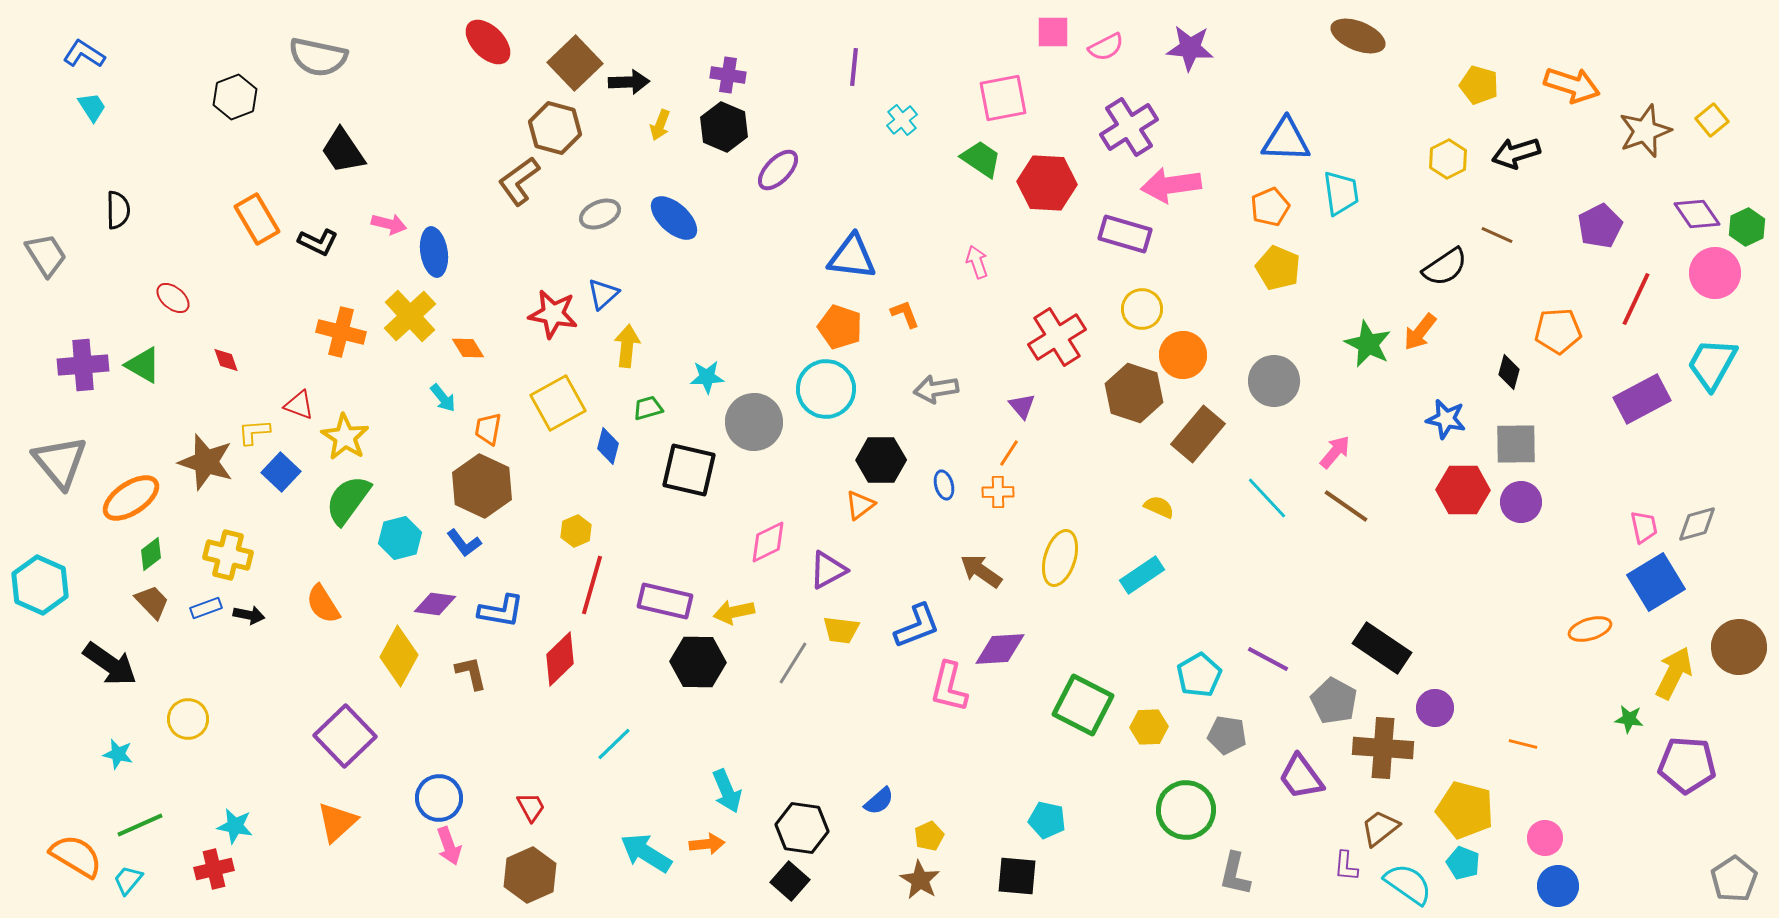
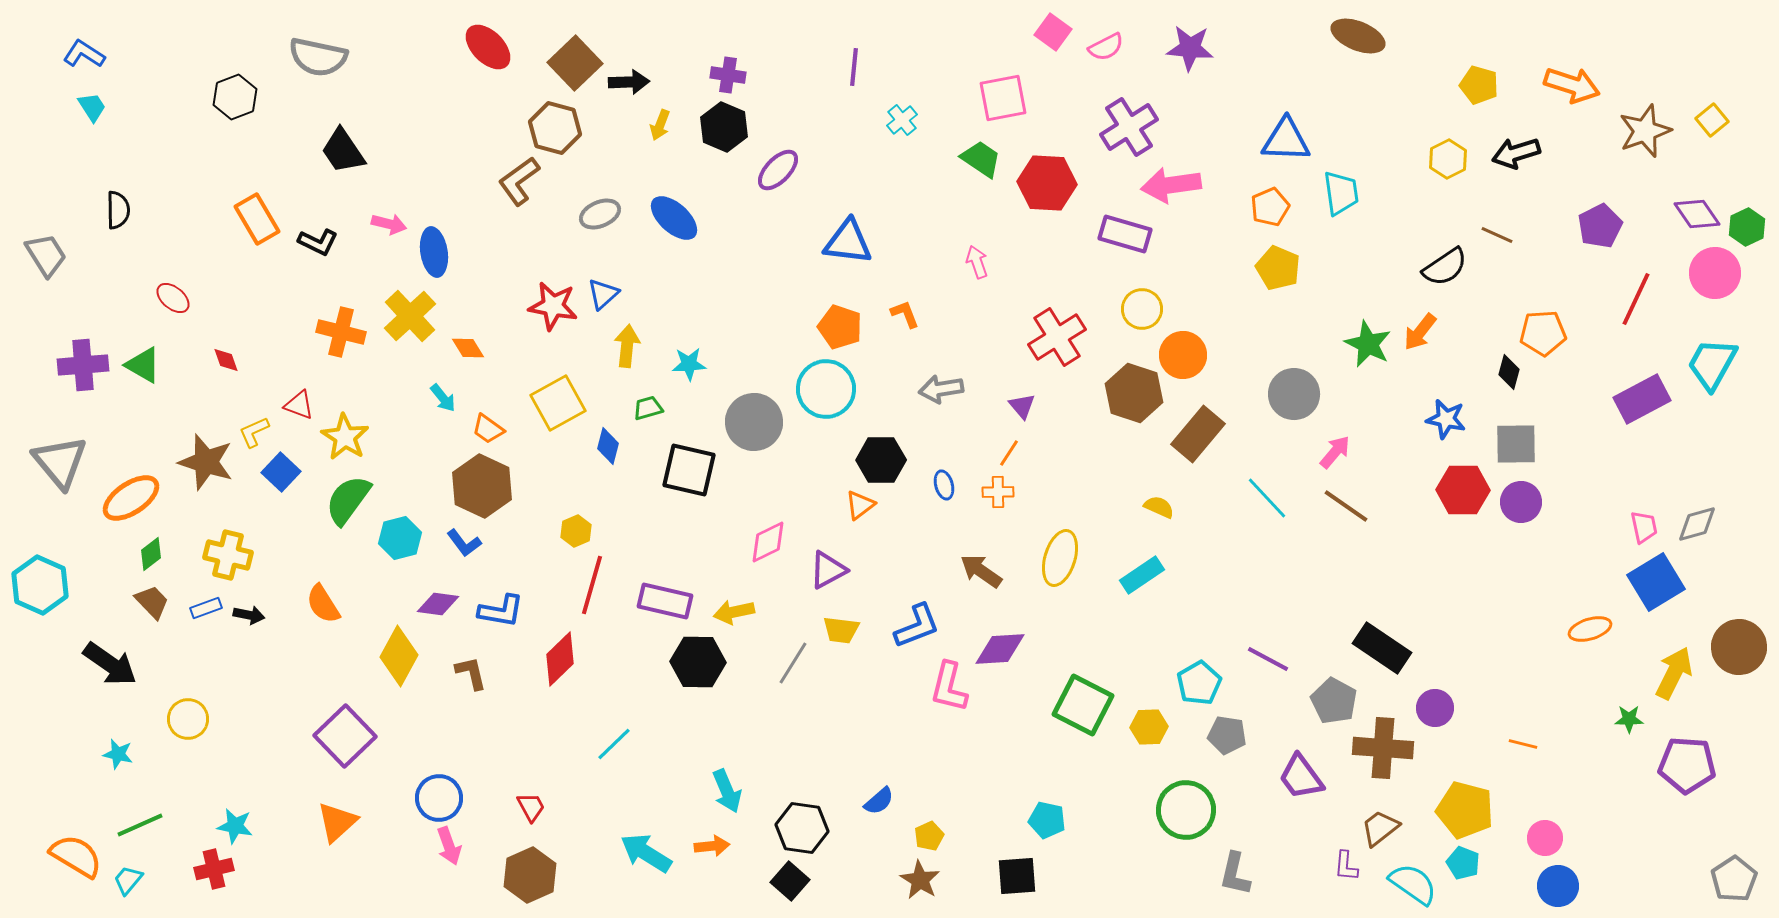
pink square at (1053, 32): rotated 36 degrees clockwise
red ellipse at (488, 42): moved 5 px down
blue triangle at (852, 257): moved 4 px left, 15 px up
red star at (553, 314): moved 8 px up
orange pentagon at (1558, 331): moved 15 px left, 2 px down
cyan star at (707, 377): moved 18 px left, 13 px up
gray circle at (1274, 381): moved 20 px right, 13 px down
gray arrow at (936, 389): moved 5 px right
orange trapezoid at (488, 429): rotated 64 degrees counterclockwise
yellow L-shape at (254, 432): rotated 20 degrees counterclockwise
purple diamond at (435, 604): moved 3 px right
cyan pentagon at (1199, 675): moved 8 px down
green star at (1629, 719): rotated 8 degrees counterclockwise
orange arrow at (707, 844): moved 5 px right, 2 px down
black square at (1017, 876): rotated 9 degrees counterclockwise
cyan semicircle at (1408, 884): moved 5 px right
